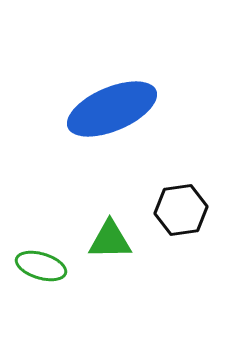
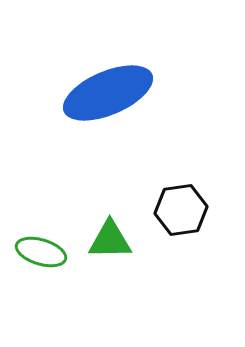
blue ellipse: moved 4 px left, 16 px up
green ellipse: moved 14 px up
